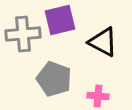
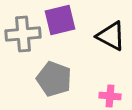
black triangle: moved 8 px right, 6 px up
pink cross: moved 12 px right
